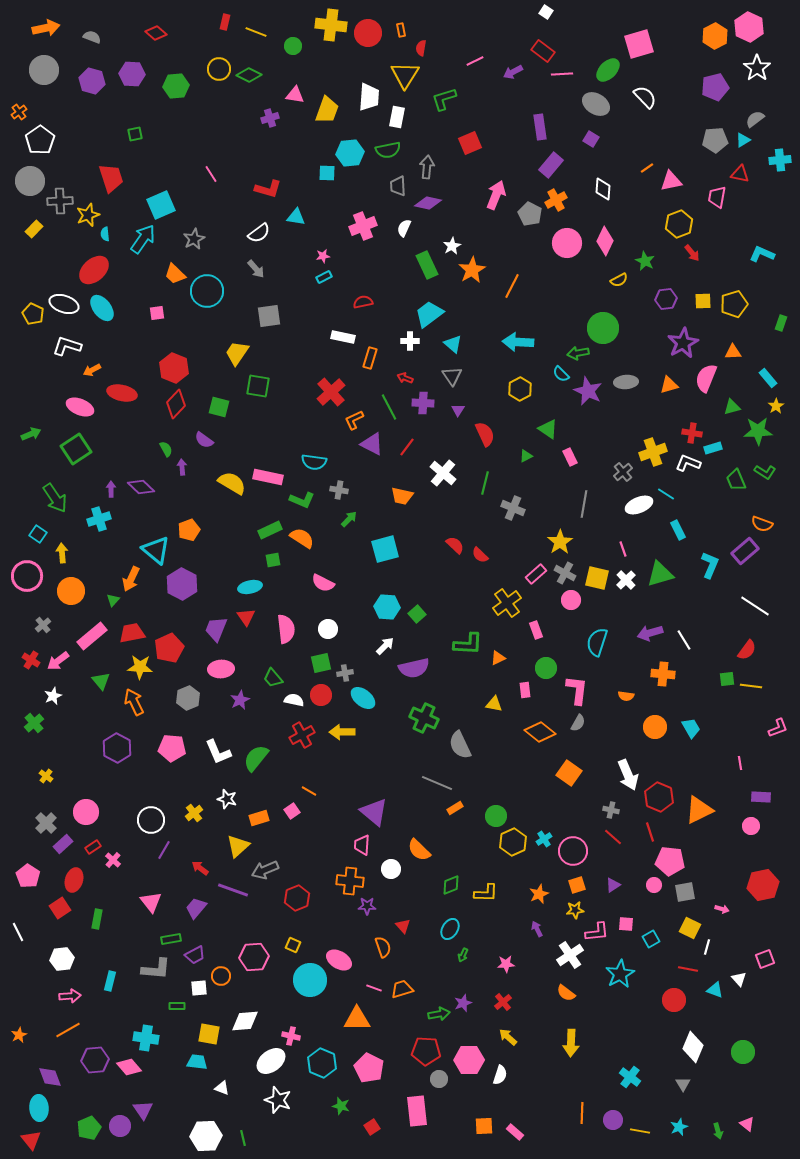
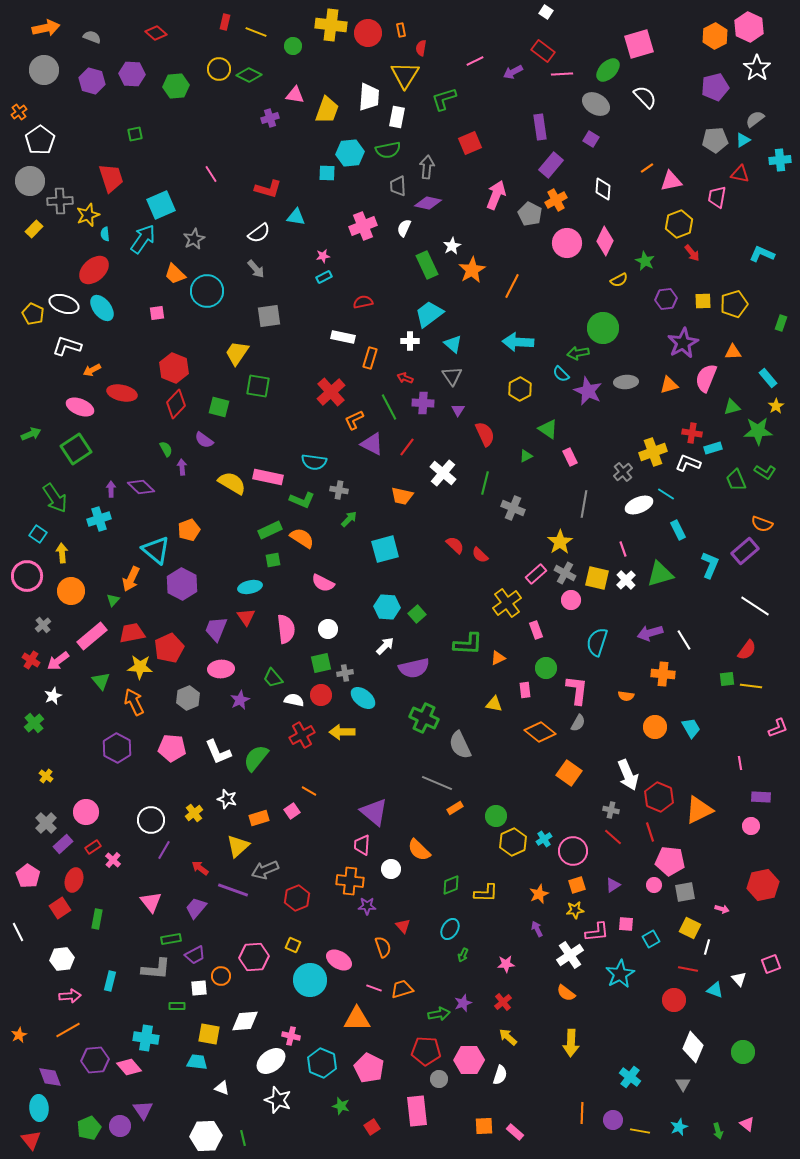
pink square at (765, 959): moved 6 px right, 5 px down
